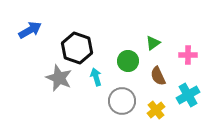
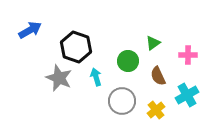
black hexagon: moved 1 px left, 1 px up
cyan cross: moved 1 px left
